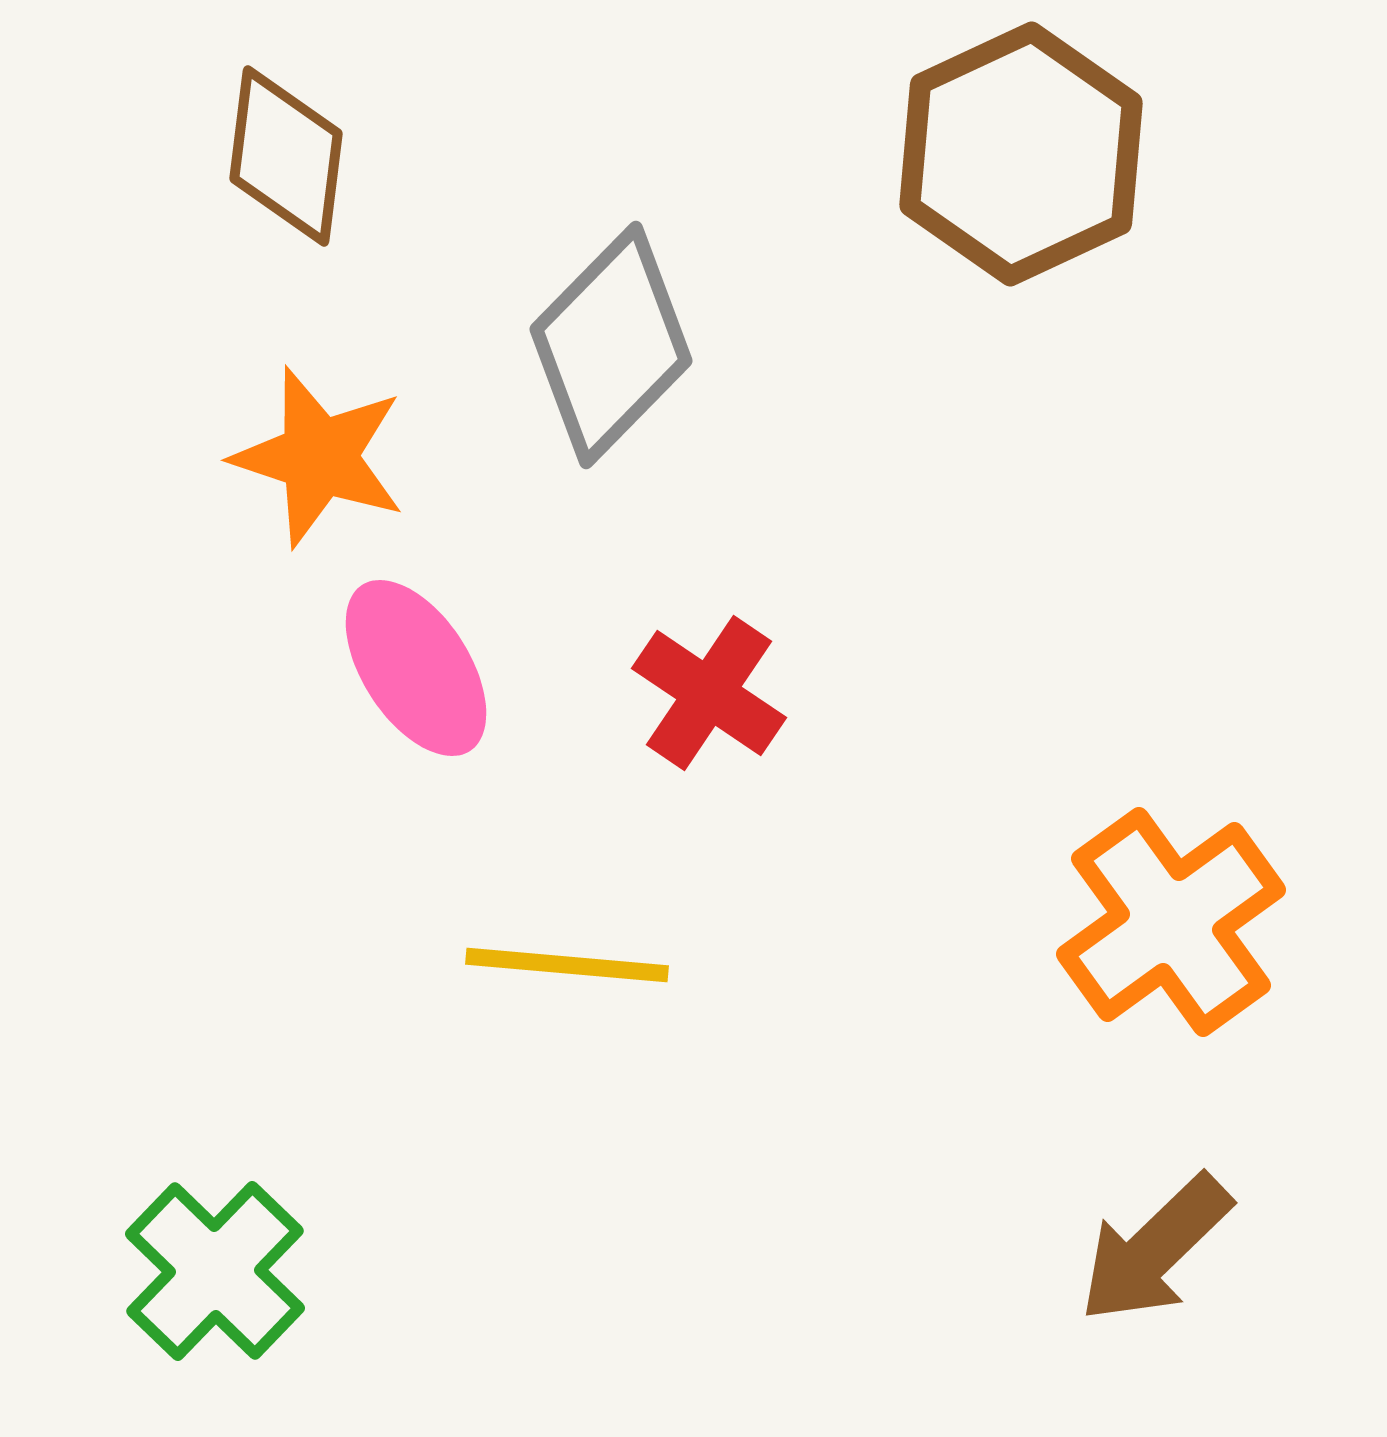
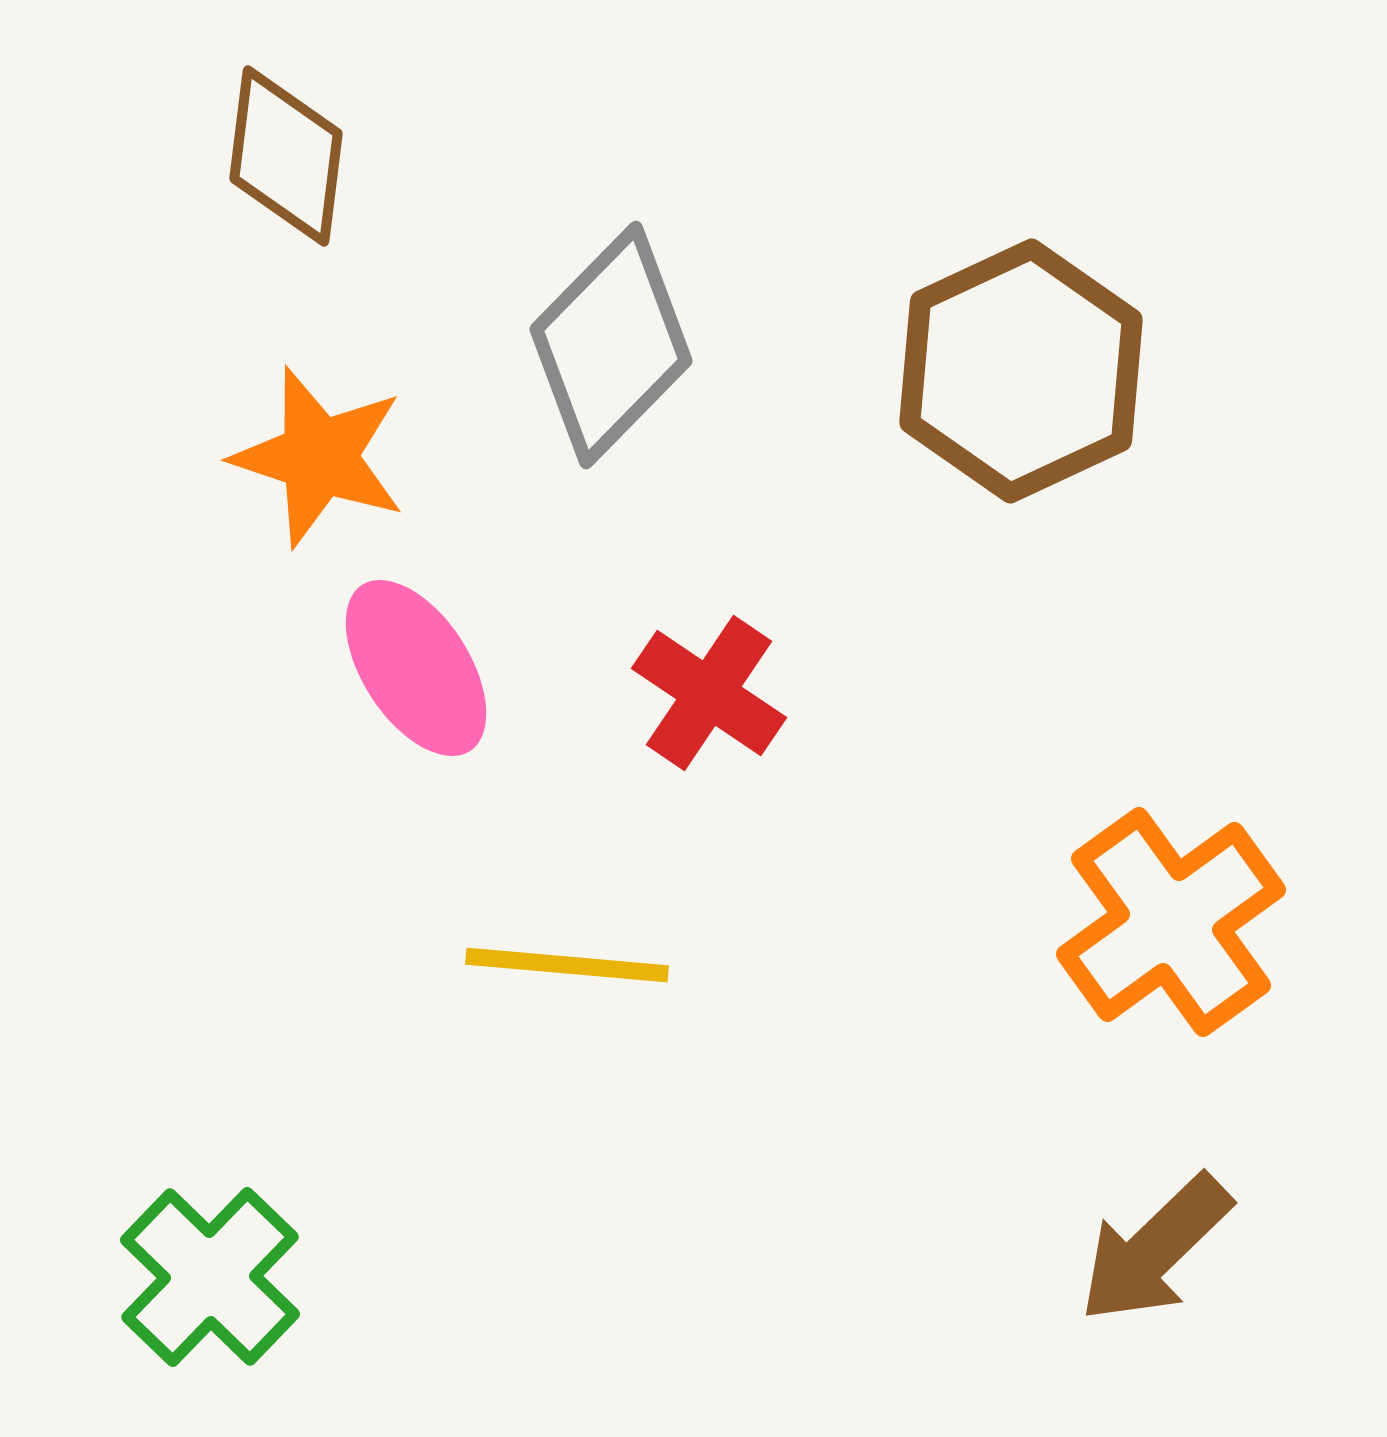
brown hexagon: moved 217 px down
green cross: moved 5 px left, 6 px down
